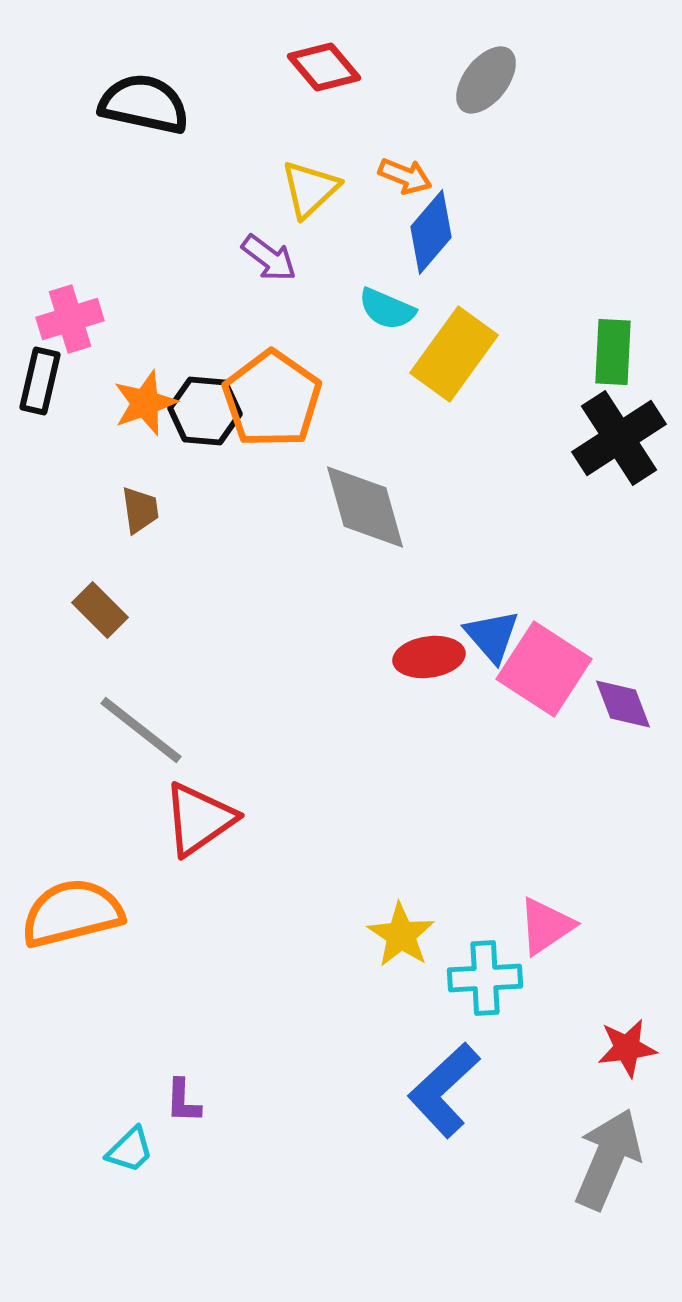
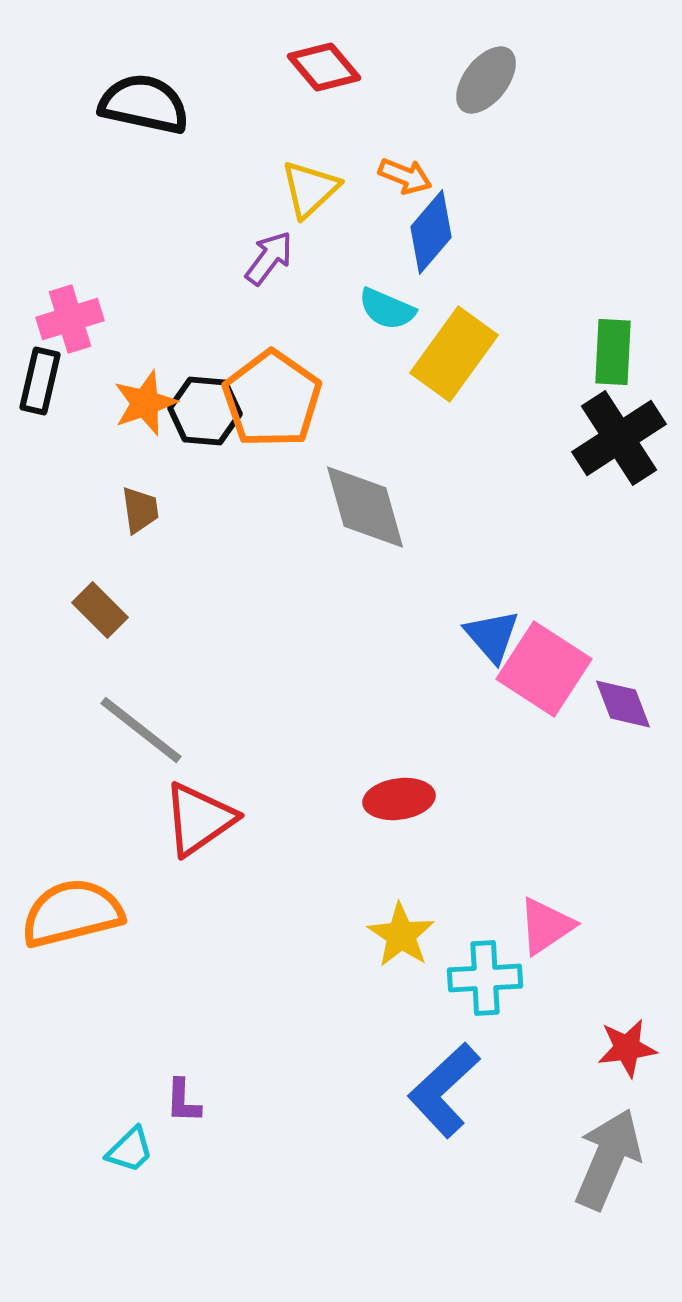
purple arrow: rotated 90 degrees counterclockwise
red ellipse: moved 30 px left, 142 px down
